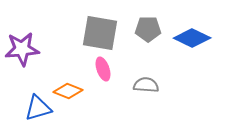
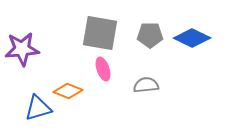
gray pentagon: moved 2 px right, 6 px down
gray semicircle: rotated 10 degrees counterclockwise
